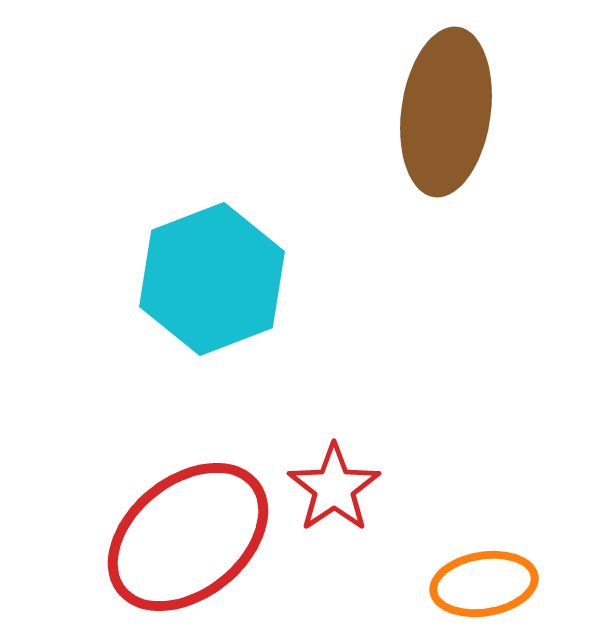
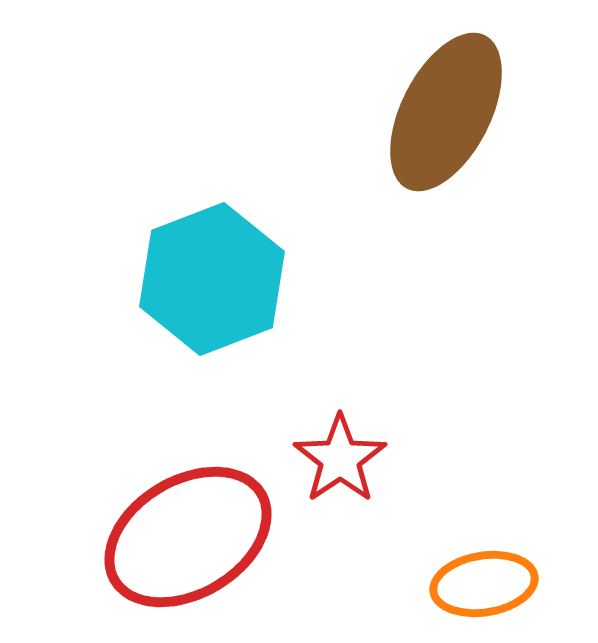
brown ellipse: rotated 19 degrees clockwise
red star: moved 6 px right, 29 px up
red ellipse: rotated 8 degrees clockwise
